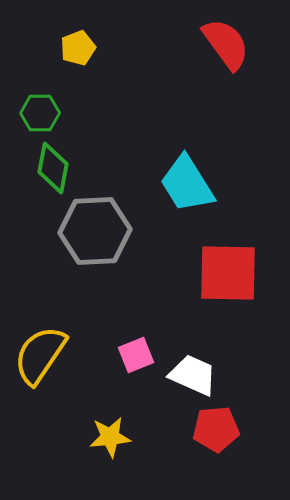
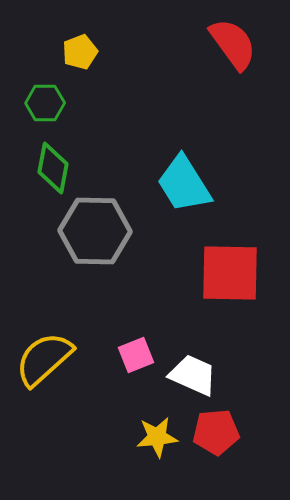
red semicircle: moved 7 px right
yellow pentagon: moved 2 px right, 4 px down
green hexagon: moved 5 px right, 10 px up
cyan trapezoid: moved 3 px left
gray hexagon: rotated 4 degrees clockwise
red square: moved 2 px right
yellow semicircle: moved 4 px right, 4 px down; rotated 14 degrees clockwise
red pentagon: moved 3 px down
yellow star: moved 47 px right
